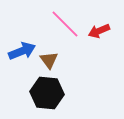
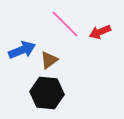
red arrow: moved 1 px right, 1 px down
blue arrow: moved 1 px up
brown triangle: rotated 30 degrees clockwise
